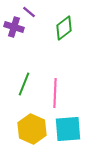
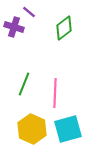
cyan square: rotated 12 degrees counterclockwise
